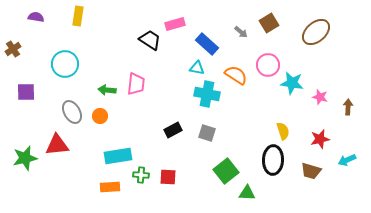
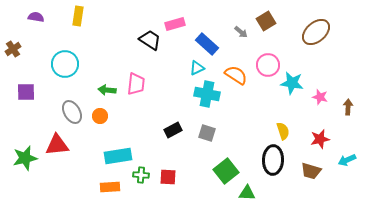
brown square: moved 3 px left, 2 px up
cyan triangle: rotated 35 degrees counterclockwise
